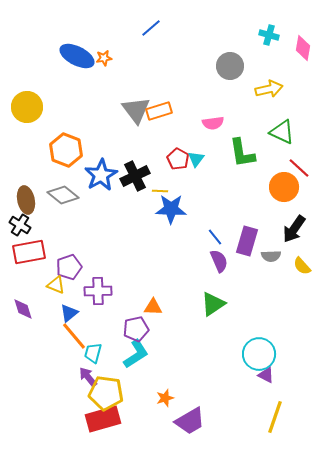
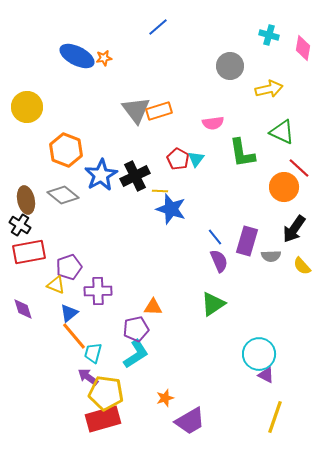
blue line at (151, 28): moved 7 px right, 1 px up
blue star at (171, 209): rotated 16 degrees clockwise
purple arrow at (88, 377): rotated 15 degrees counterclockwise
